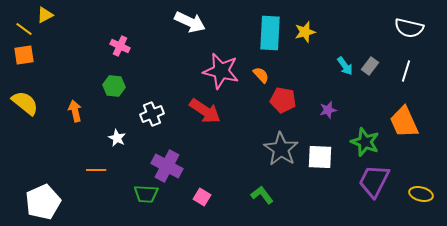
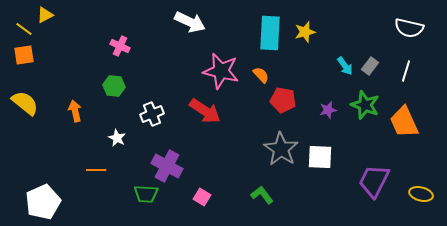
green star: moved 37 px up
